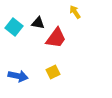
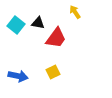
cyan square: moved 2 px right, 2 px up
